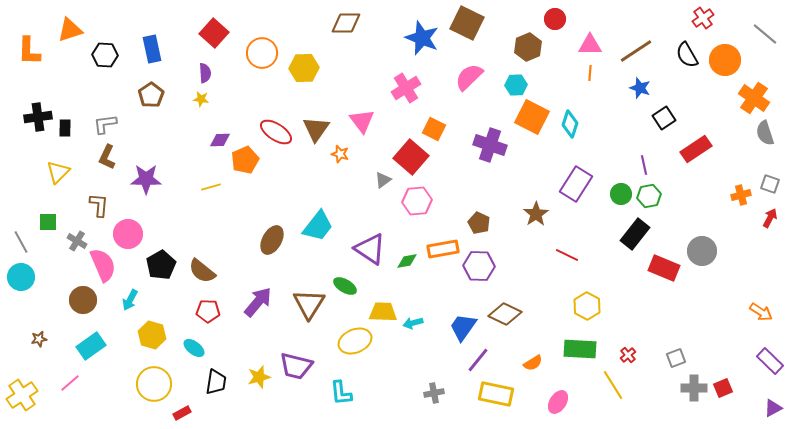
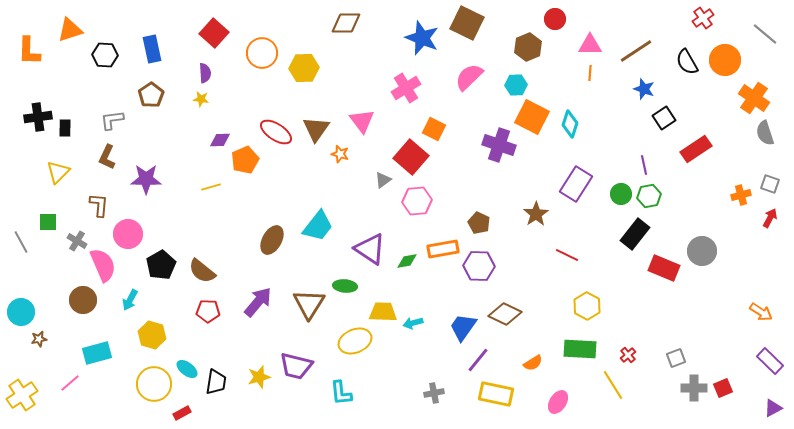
black semicircle at (687, 55): moved 7 px down
blue star at (640, 88): moved 4 px right, 1 px down
gray L-shape at (105, 124): moved 7 px right, 4 px up
purple cross at (490, 145): moved 9 px right
cyan circle at (21, 277): moved 35 px down
green ellipse at (345, 286): rotated 25 degrees counterclockwise
cyan rectangle at (91, 346): moved 6 px right, 7 px down; rotated 20 degrees clockwise
cyan ellipse at (194, 348): moved 7 px left, 21 px down
